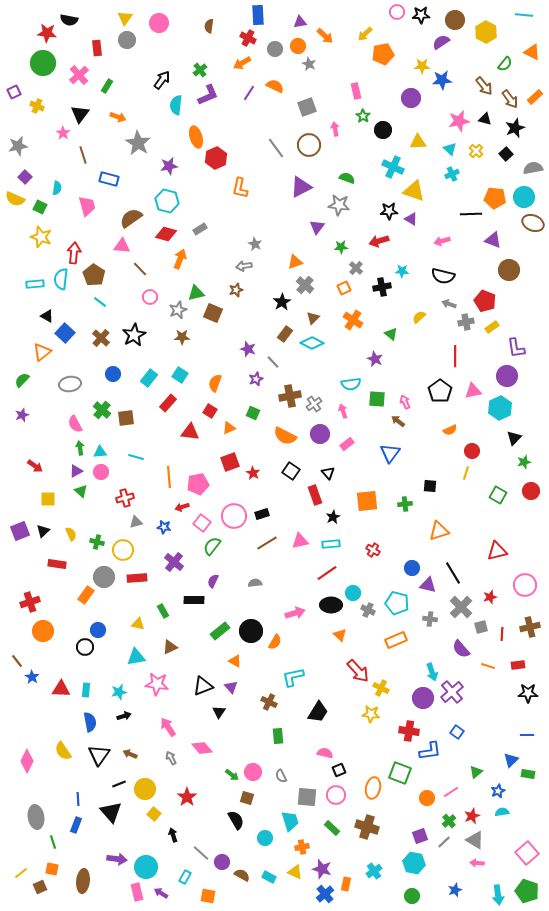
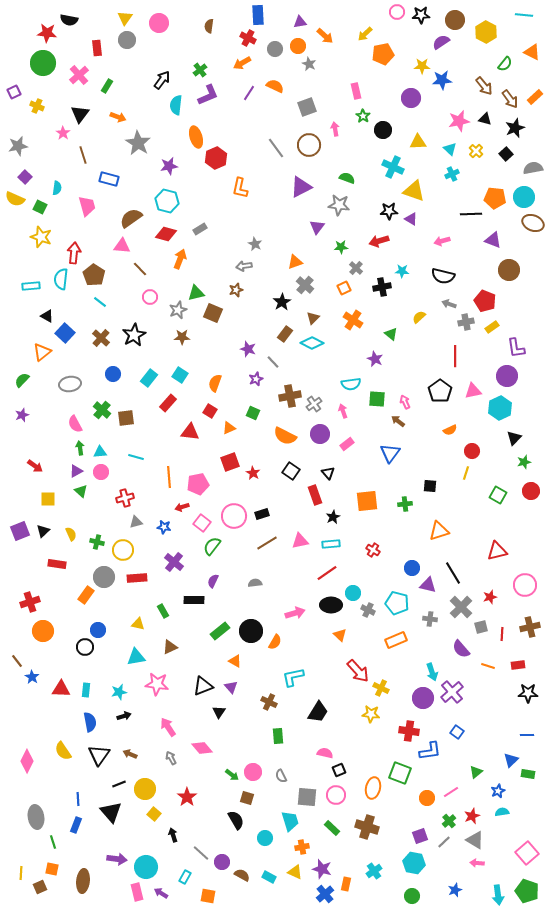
cyan rectangle at (35, 284): moved 4 px left, 2 px down
yellow line at (21, 873): rotated 48 degrees counterclockwise
